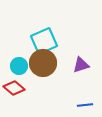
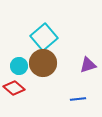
cyan square: moved 4 px up; rotated 16 degrees counterclockwise
purple triangle: moved 7 px right
blue line: moved 7 px left, 6 px up
